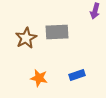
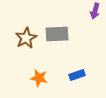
gray rectangle: moved 2 px down
